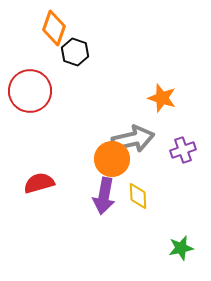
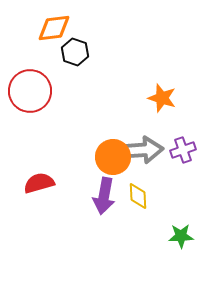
orange diamond: rotated 64 degrees clockwise
gray arrow: moved 9 px right, 11 px down; rotated 9 degrees clockwise
orange circle: moved 1 px right, 2 px up
green star: moved 12 px up; rotated 10 degrees clockwise
